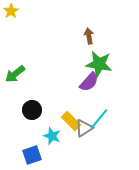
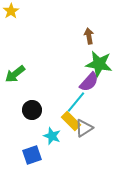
cyan line: moved 23 px left, 17 px up
